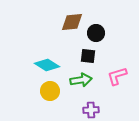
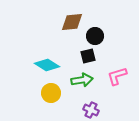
black circle: moved 1 px left, 3 px down
black square: rotated 21 degrees counterclockwise
green arrow: moved 1 px right
yellow circle: moved 1 px right, 2 px down
purple cross: rotated 28 degrees clockwise
